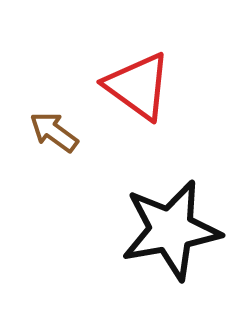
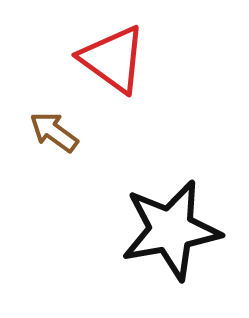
red triangle: moved 25 px left, 27 px up
